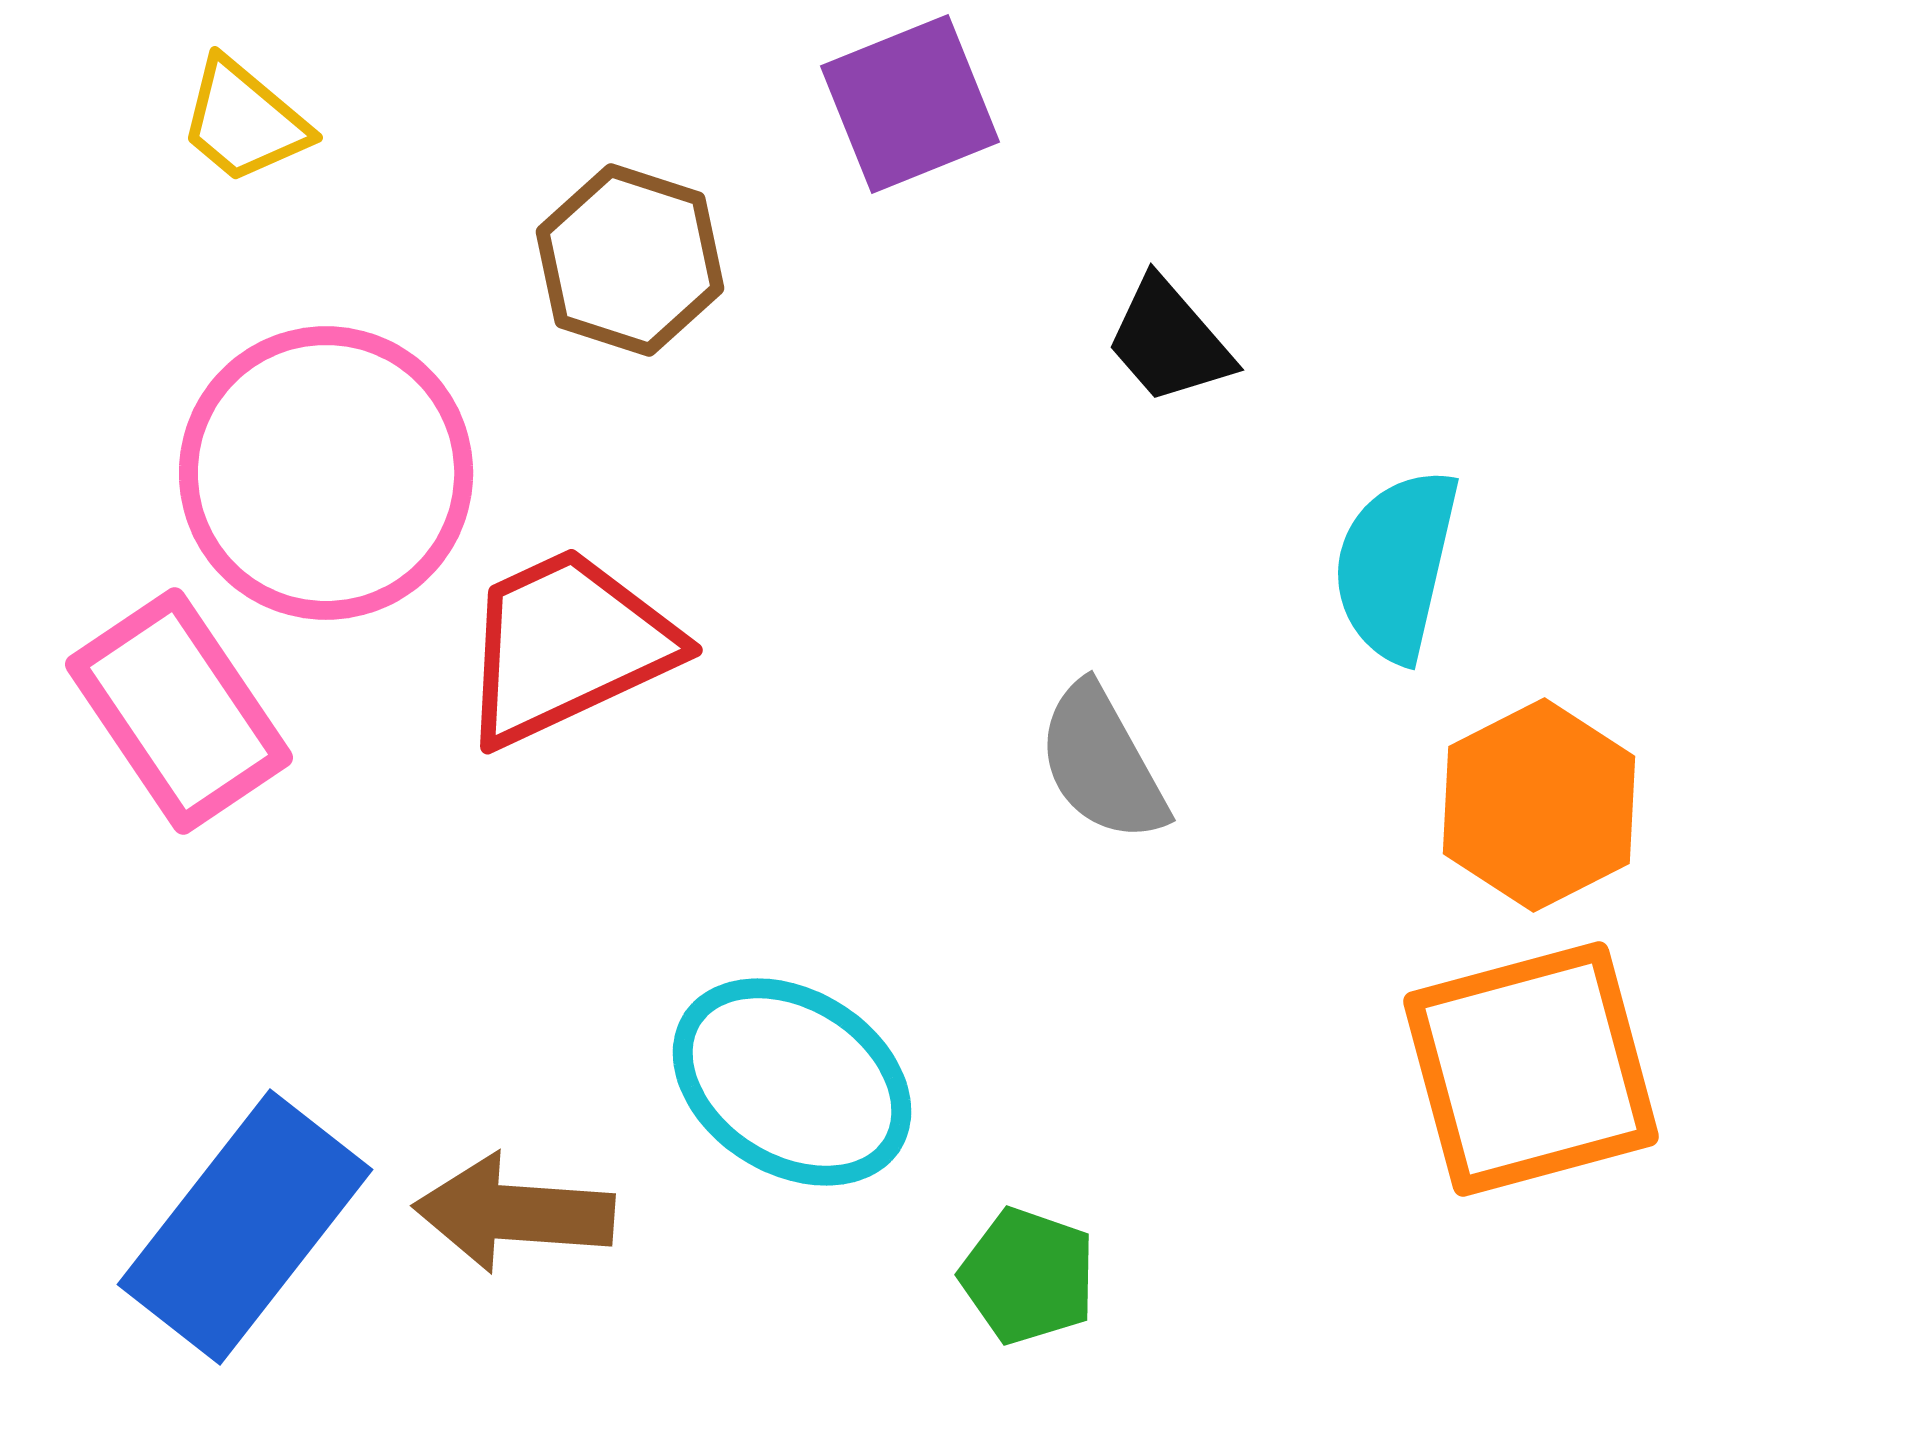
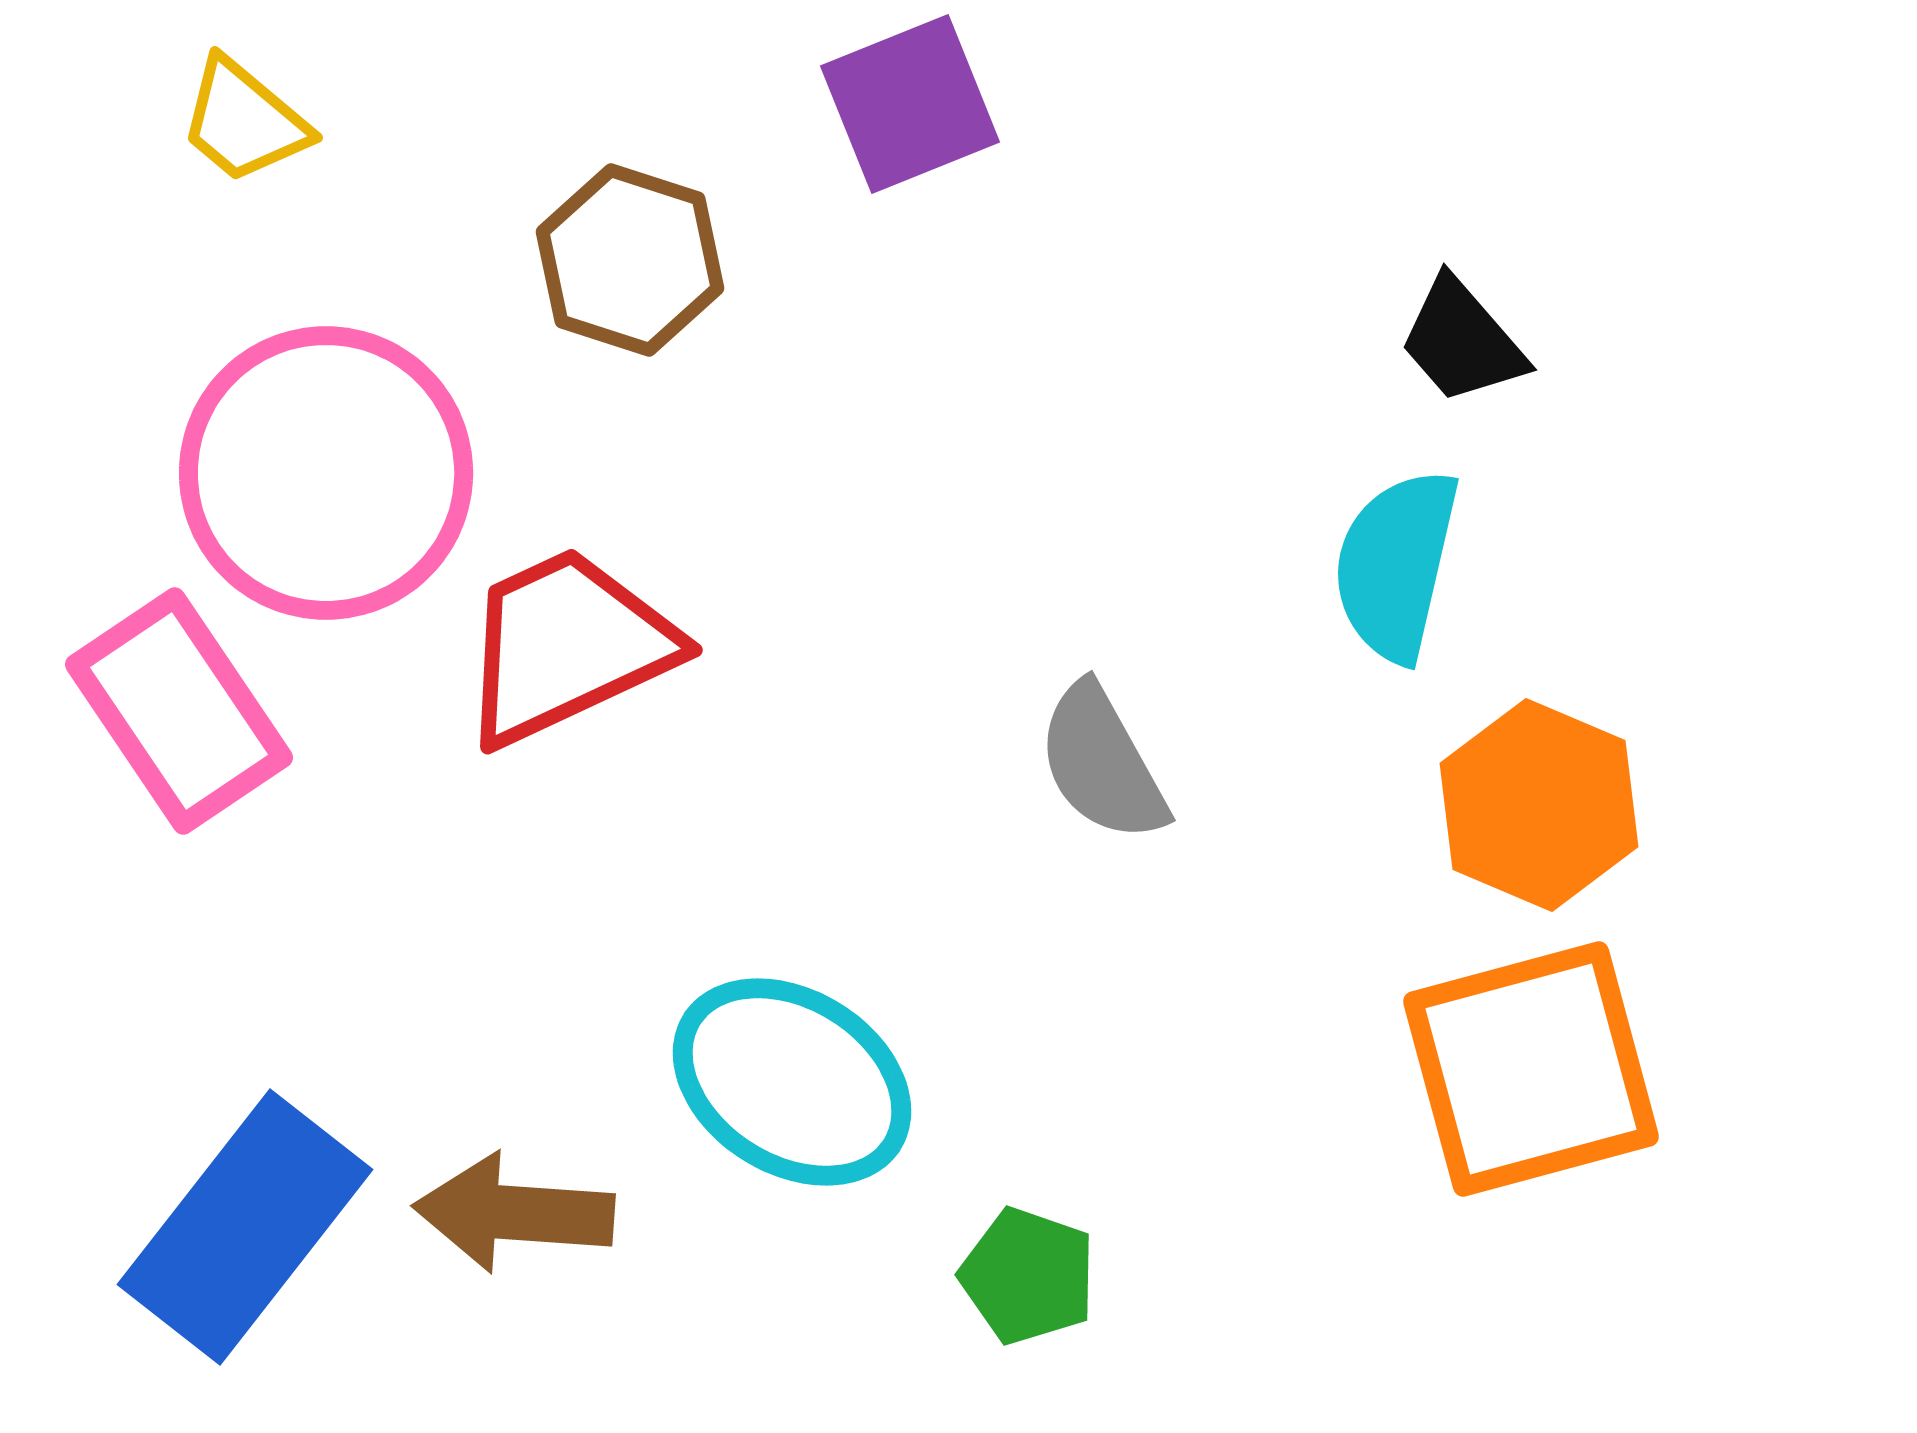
black trapezoid: moved 293 px right
orange hexagon: rotated 10 degrees counterclockwise
